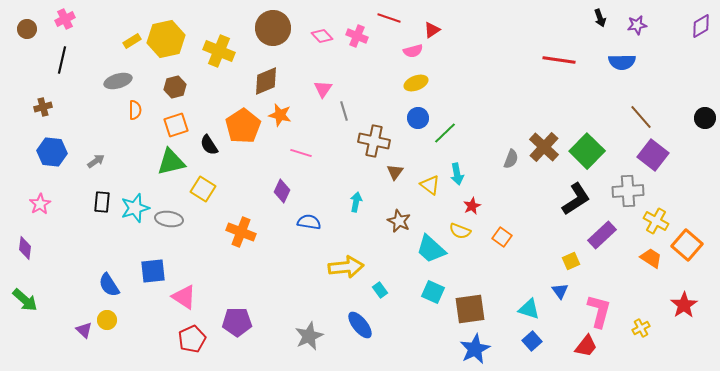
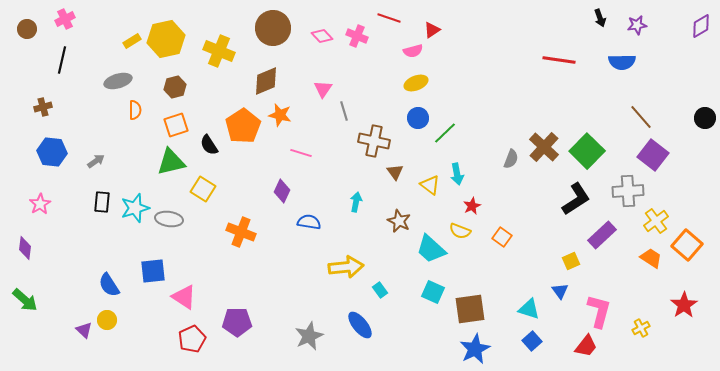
brown triangle at (395, 172): rotated 12 degrees counterclockwise
yellow cross at (656, 221): rotated 25 degrees clockwise
